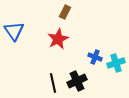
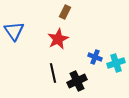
black line: moved 10 px up
